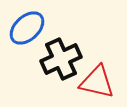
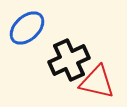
black cross: moved 8 px right, 1 px down
